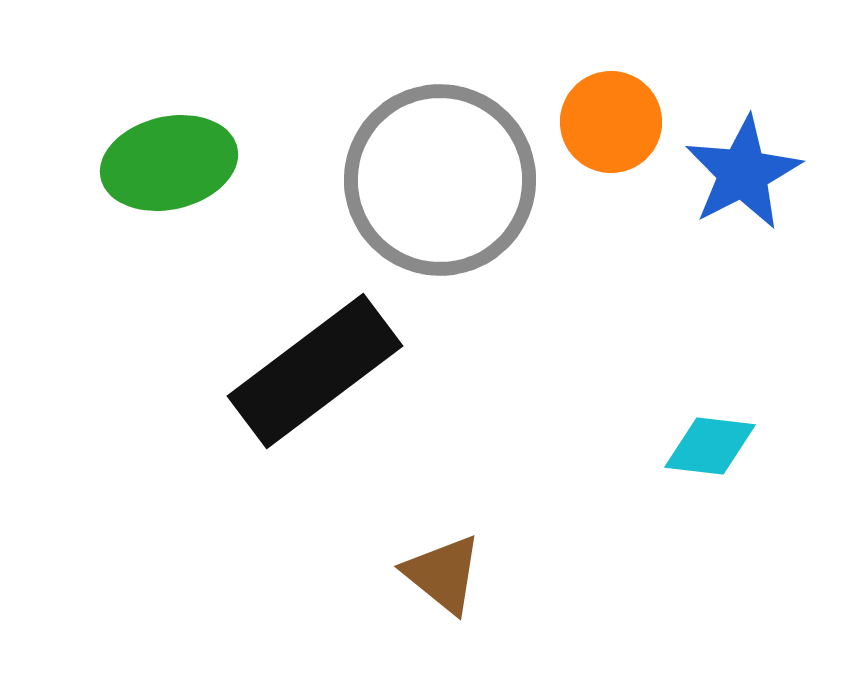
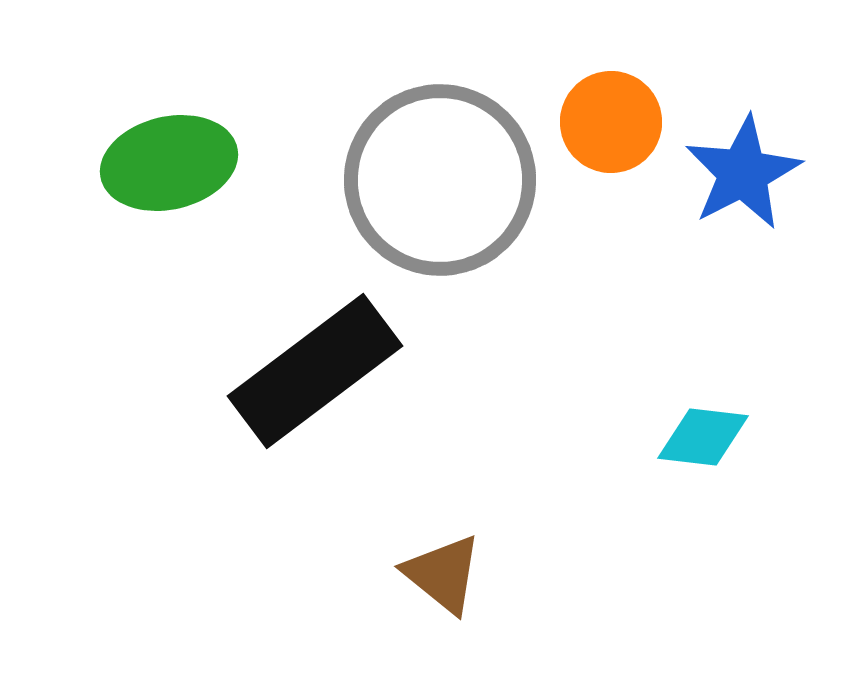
cyan diamond: moved 7 px left, 9 px up
